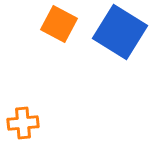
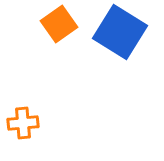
orange square: rotated 27 degrees clockwise
